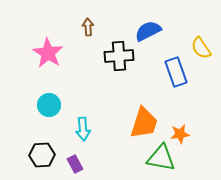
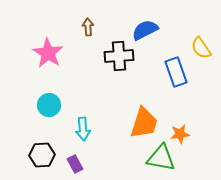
blue semicircle: moved 3 px left, 1 px up
